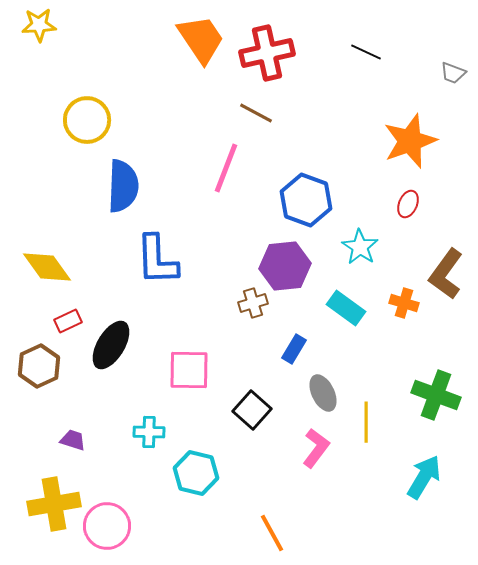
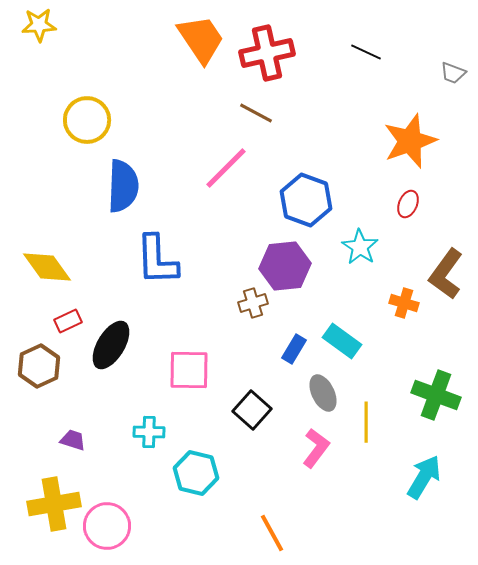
pink line: rotated 24 degrees clockwise
cyan rectangle: moved 4 px left, 33 px down
